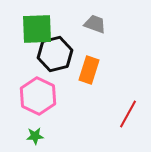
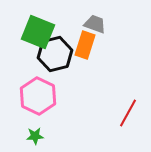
green square: moved 1 px right, 3 px down; rotated 24 degrees clockwise
orange rectangle: moved 4 px left, 25 px up
red line: moved 1 px up
